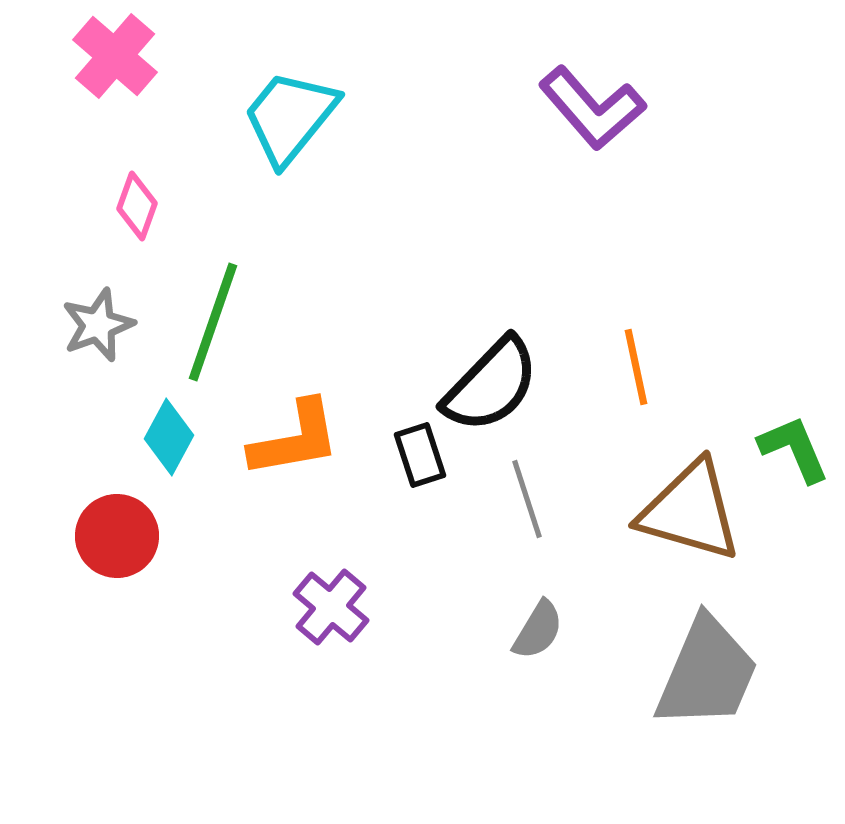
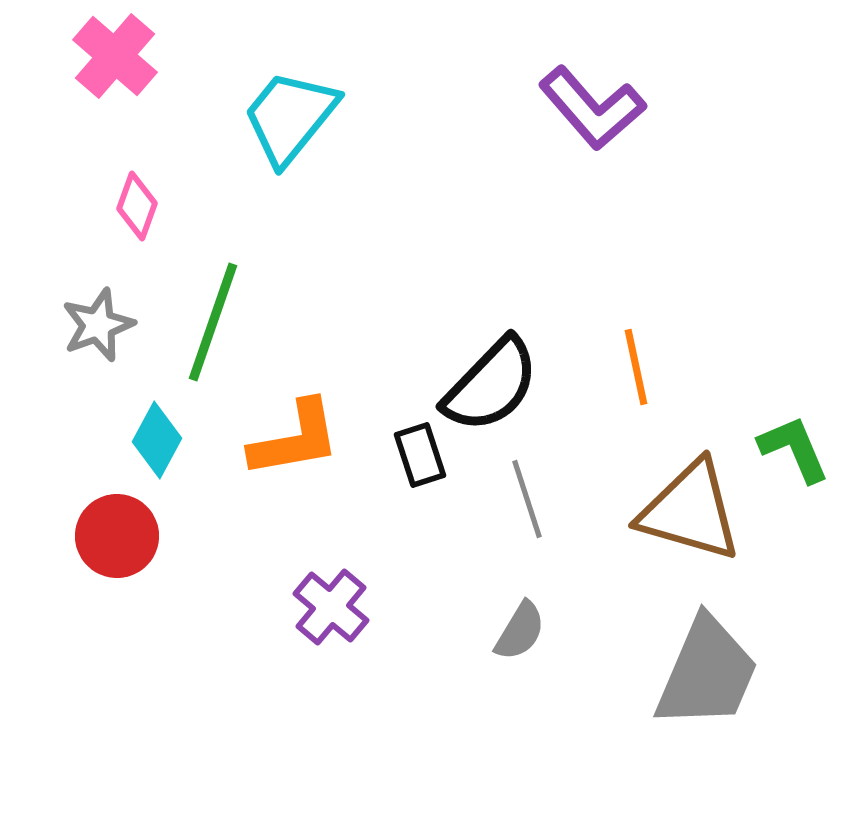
cyan diamond: moved 12 px left, 3 px down
gray semicircle: moved 18 px left, 1 px down
